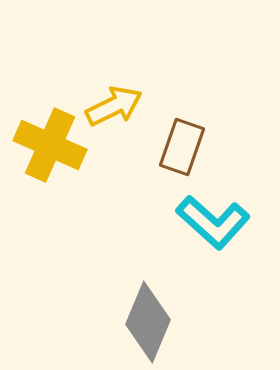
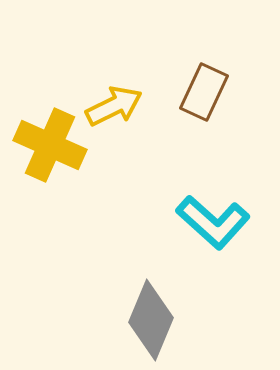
brown rectangle: moved 22 px right, 55 px up; rotated 6 degrees clockwise
gray diamond: moved 3 px right, 2 px up
